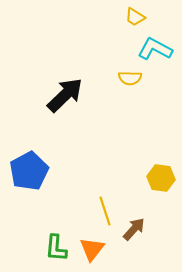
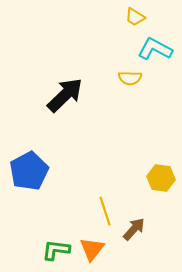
green L-shape: moved 2 px down; rotated 92 degrees clockwise
